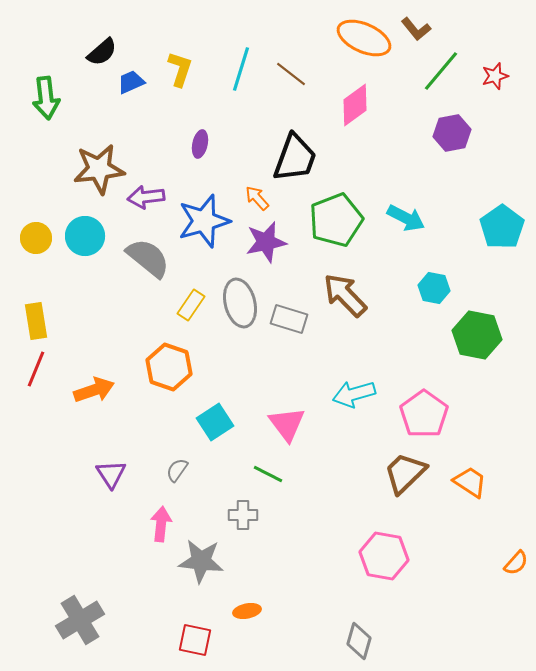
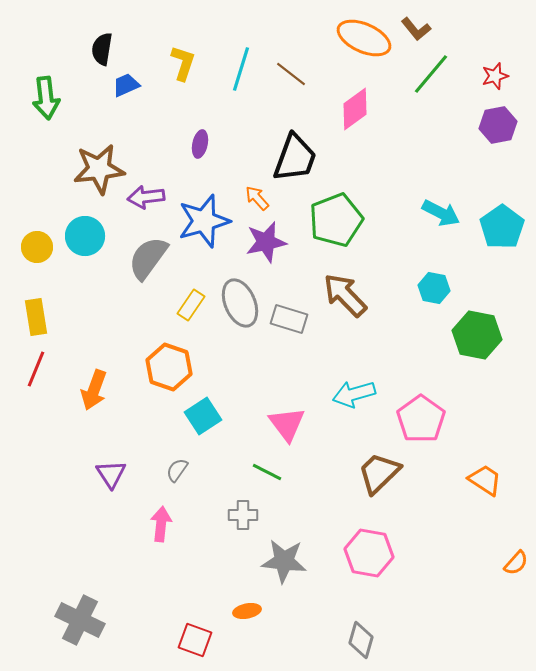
black semicircle at (102, 52): moved 3 px up; rotated 140 degrees clockwise
yellow L-shape at (180, 69): moved 3 px right, 6 px up
green line at (441, 71): moved 10 px left, 3 px down
blue trapezoid at (131, 82): moved 5 px left, 3 px down
pink diamond at (355, 105): moved 4 px down
purple hexagon at (452, 133): moved 46 px right, 8 px up
cyan arrow at (406, 218): moved 35 px right, 5 px up
yellow circle at (36, 238): moved 1 px right, 9 px down
gray semicircle at (148, 258): rotated 93 degrees counterclockwise
gray ellipse at (240, 303): rotated 9 degrees counterclockwise
yellow rectangle at (36, 321): moved 4 px up
orange arrow at (94, 390): rotated 129 degrees clockwise
pink pentagon at (424, 414): moved 3 px left, 5 px down
cyan square at (215, 422): moved 12 px left, 6 px up
brown trapezoid at (405, 473): moved 26 px left
green line at (268, 474): moved 1 px left, 2 px up
orange trapezoid at (470, 482): moved 15 px right, 2 px up
pink hexagon at (384, 556): moved 15 px left, 3 px up
gray star at (201, 561): moved 83 px right
gray cross at (80, 620): rotated 33 degrees counterclockwise
red square at (195, 640): rotated 8 degrees clockwise
gray diamond at (359, 641): moved 2 px right, 1 px up
